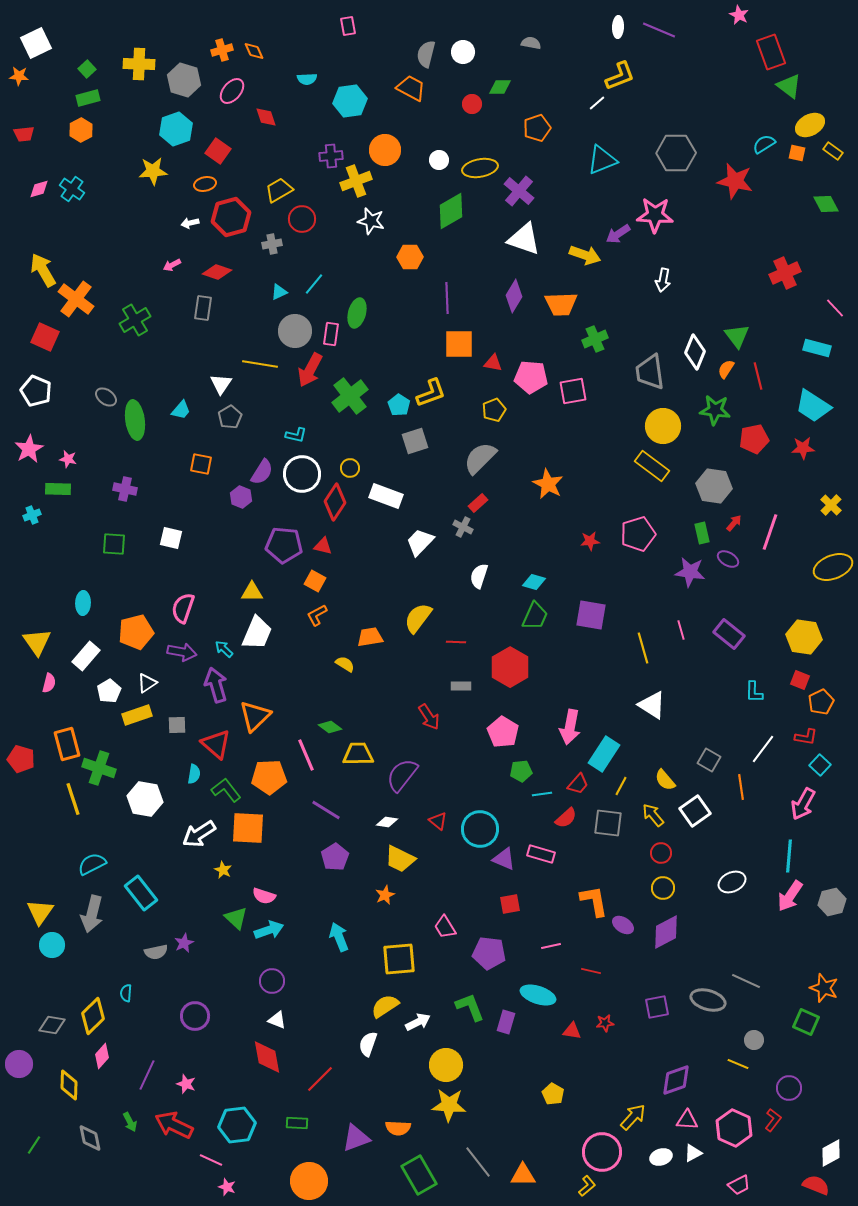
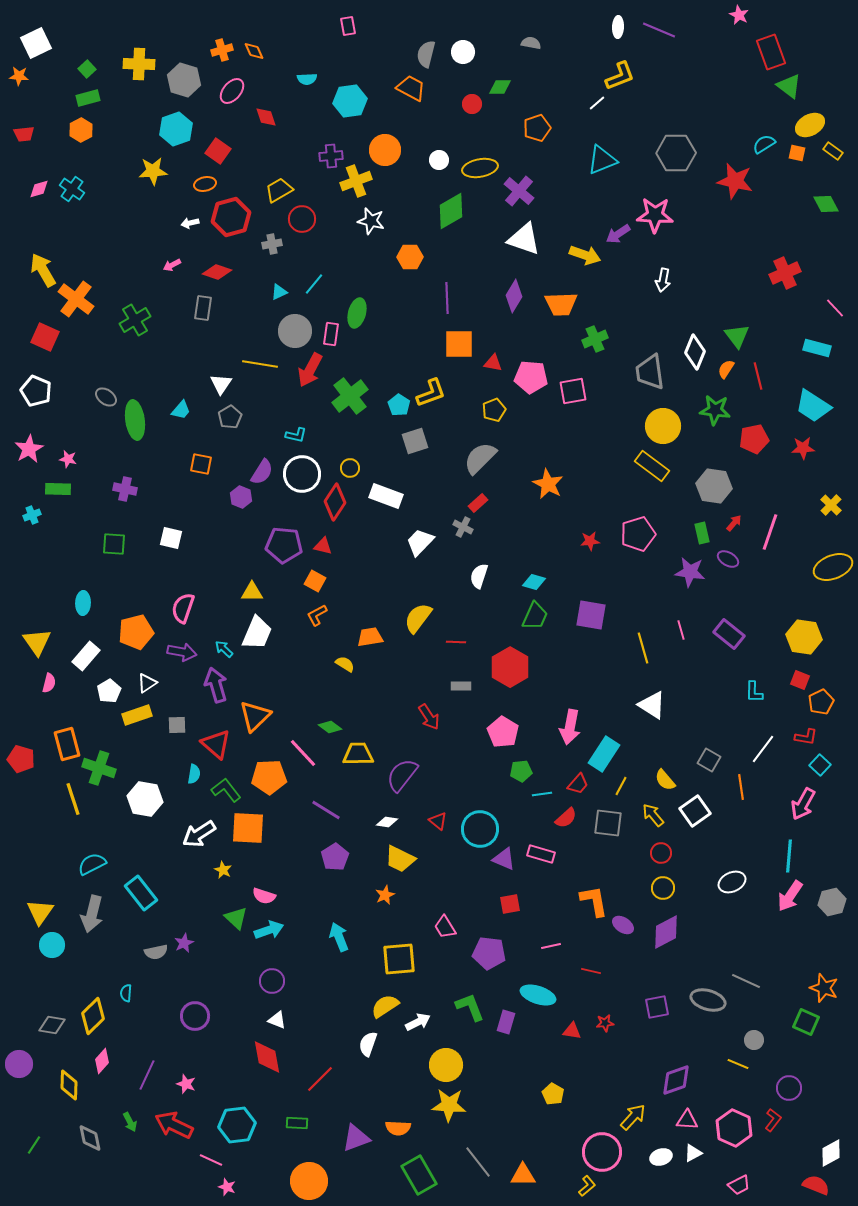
pink line at (306, 755): moved 3 px left, 2 px up; rotated 20 degrees counterclockwise
pink diamond at (102, 1056): moved 5 px down
